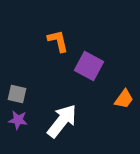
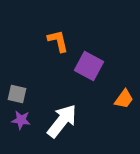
purple star: moved 3 px right
